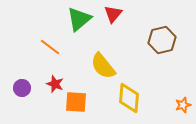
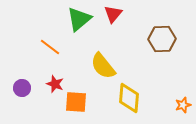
brown hexagon: moved 1 px up; rotated 12 degrees clockwise
